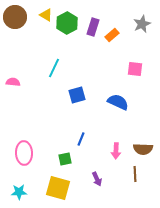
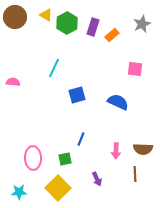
pink ellipse: moved 9 px right, 5 px down
yellow square: rotated 30 degrees clockwise
